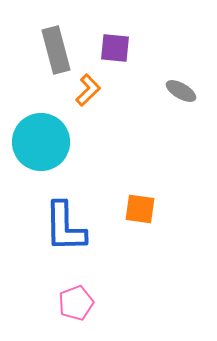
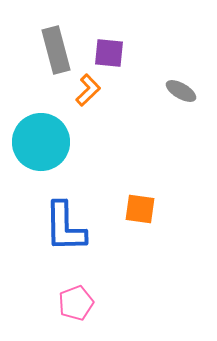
purple square: moved 6 px left, 5 px down
